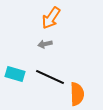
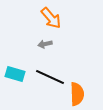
orange arrow: rotated 75 degrees counterclockwise
